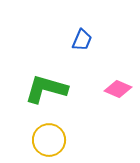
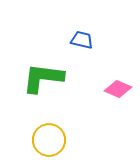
blue trapezoid: rotated 100 degrees counterclockwise
green L-shape: moved 3 px left, 11 px up; rotated 9 degrees counterclockwise
